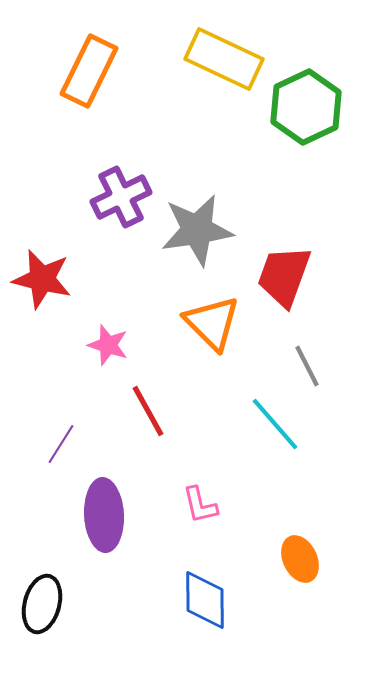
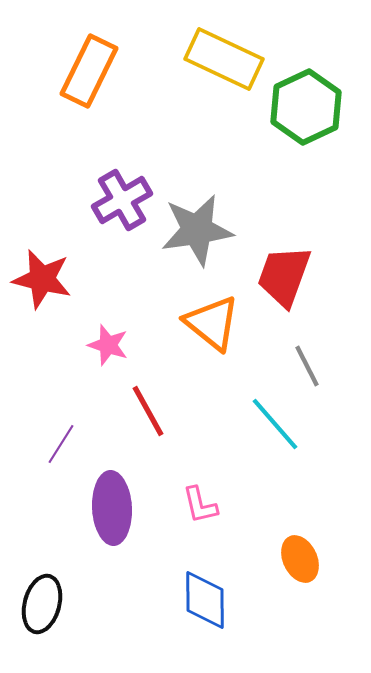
purple cross: moved 1 px right, 3 px down; rotated 4 degrees counterclockwise
orange triangle: rotated 6 degrees counterclockwise
purple ellipse: moved 8 px right, 7 px up
